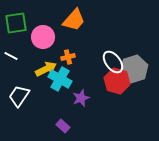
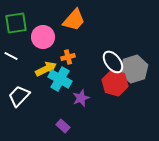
red hexagon: moved 2 px left, 2 px down
white trapezoid: rotated 10 degrees clockwise
